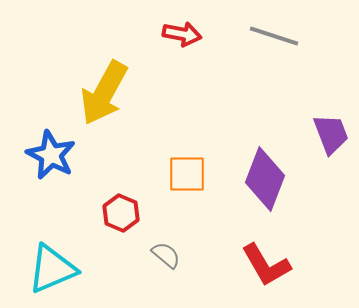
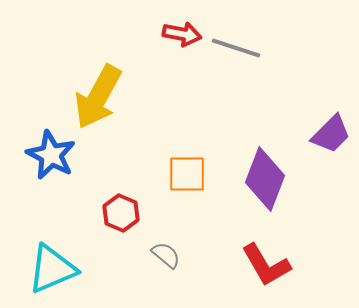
gray line: moved 38 px left, 12 px down
yellow arrow: moved 6 px left, 4 px down
purple trapezoid: rotated 66 degrees clockwise
